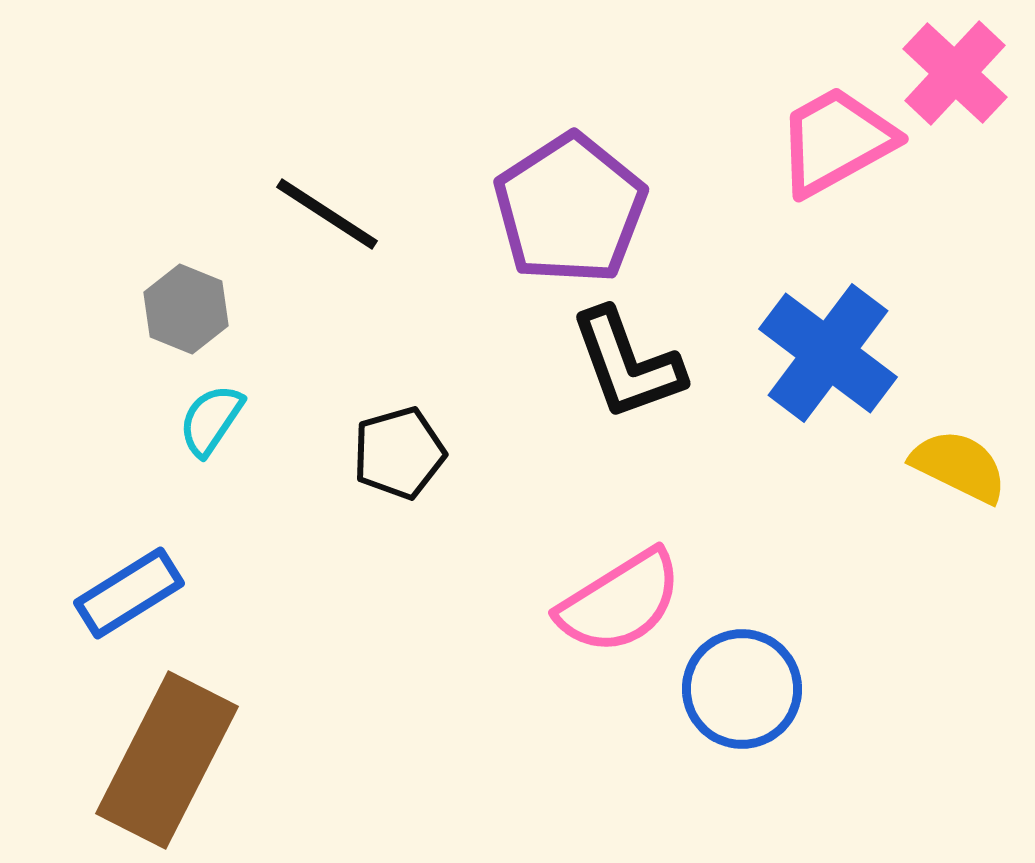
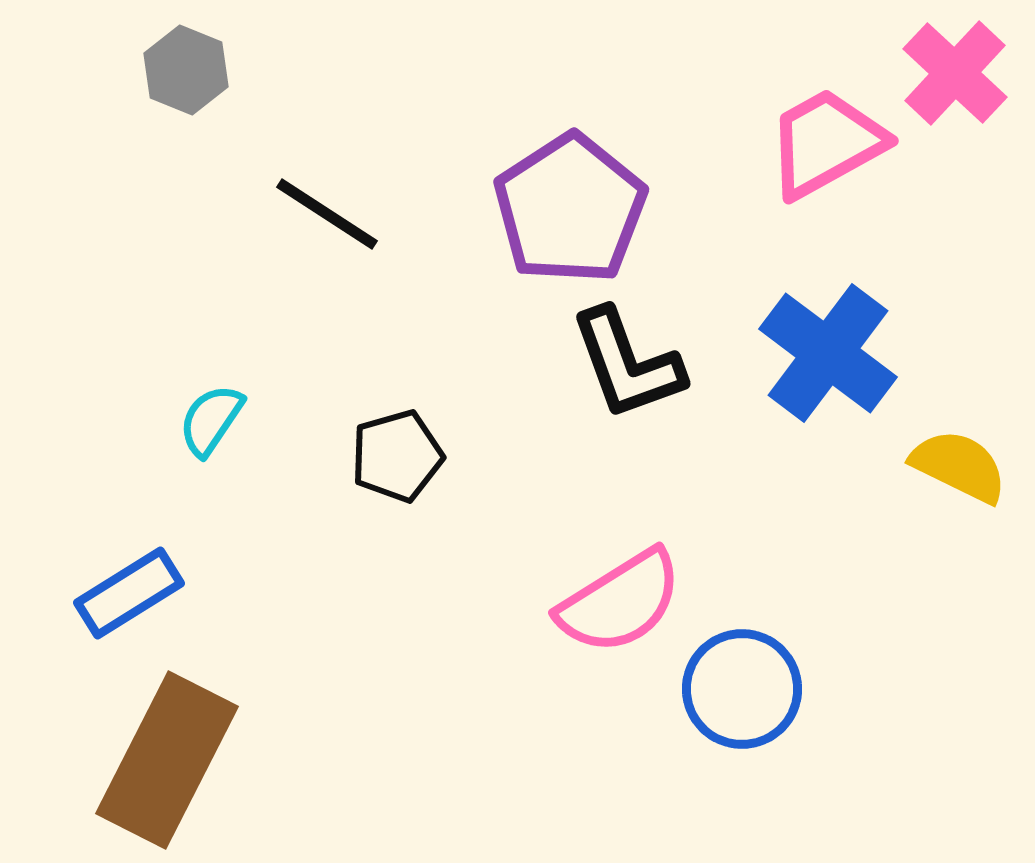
pink trapezoid: moved 10 px left, 2 px down
gray hexagon: moved 239 px up
black pentagon: moved 2 px left, 3 px down
